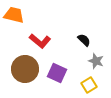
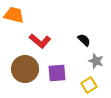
purple square: rotated 30 degrees counterclockwise
